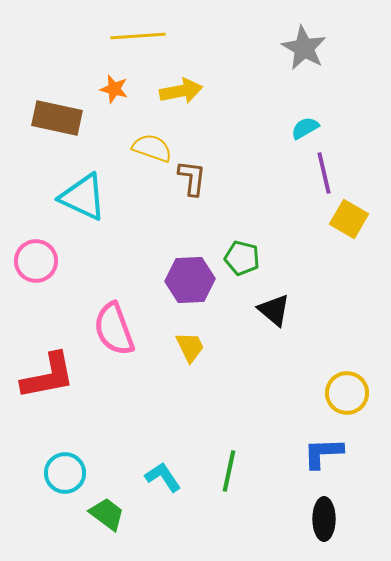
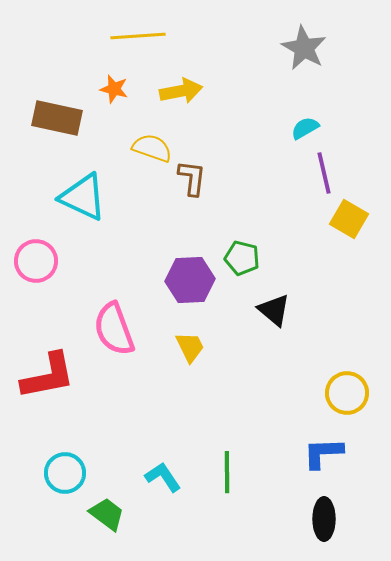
green line: moved 2 px left, 1 px down; rotated 12 degrees counterclockwise
